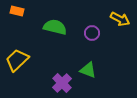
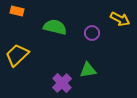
yellow trapezoid: moved 5 px up
green triangle: rotated 30 degrees counterclockwise
